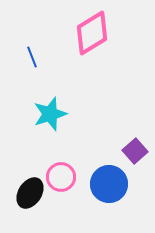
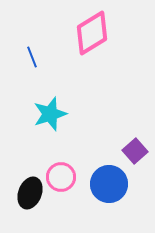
black ellipse: rotated 12 degrees counterclockwise
